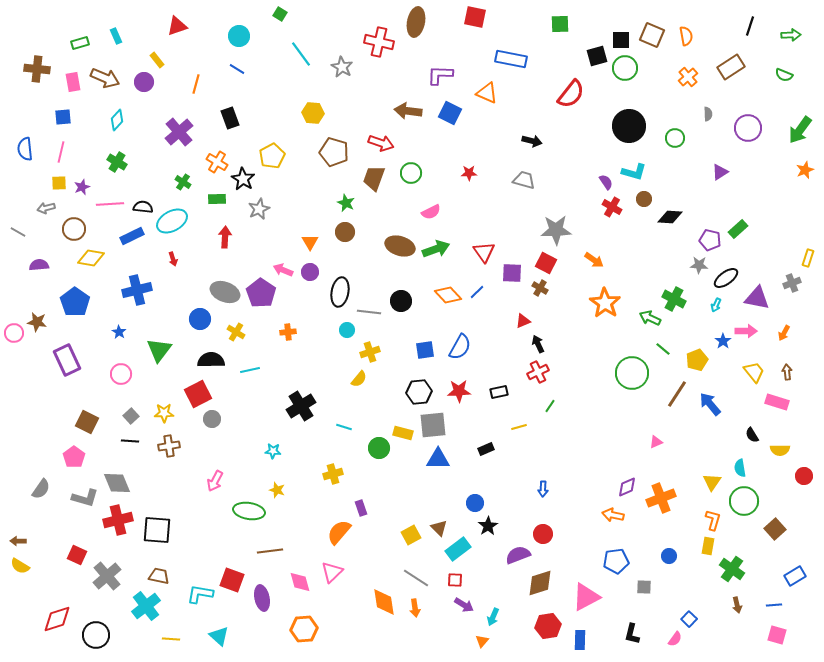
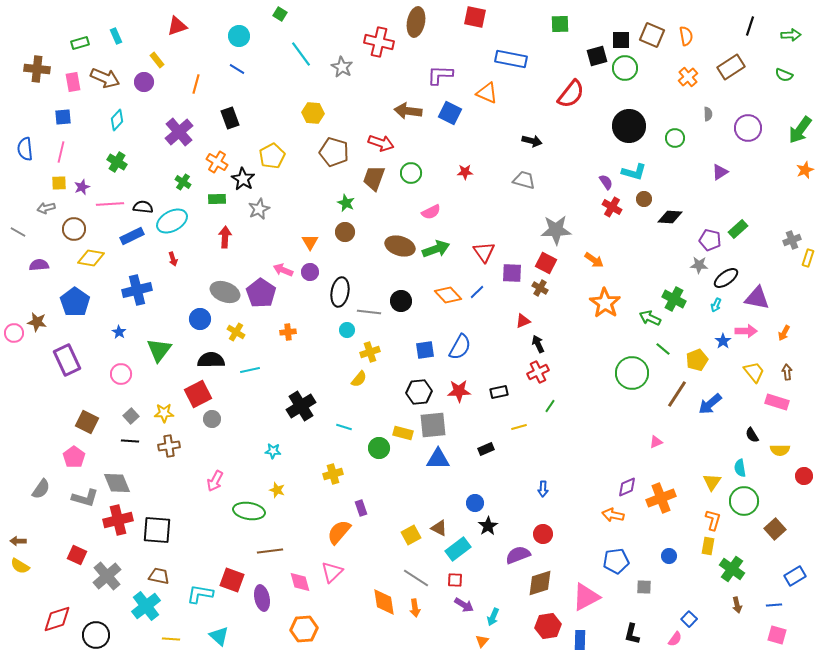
red star at (469, 173): moved 4 px left, 1 px up
gray cross at (792, 283): moved 43 px up
blue arrow at (710, 404): rotated 90 degrees counterclockwise
brown triangle at (439, 528): rotated 18 degrees counterclockwise
